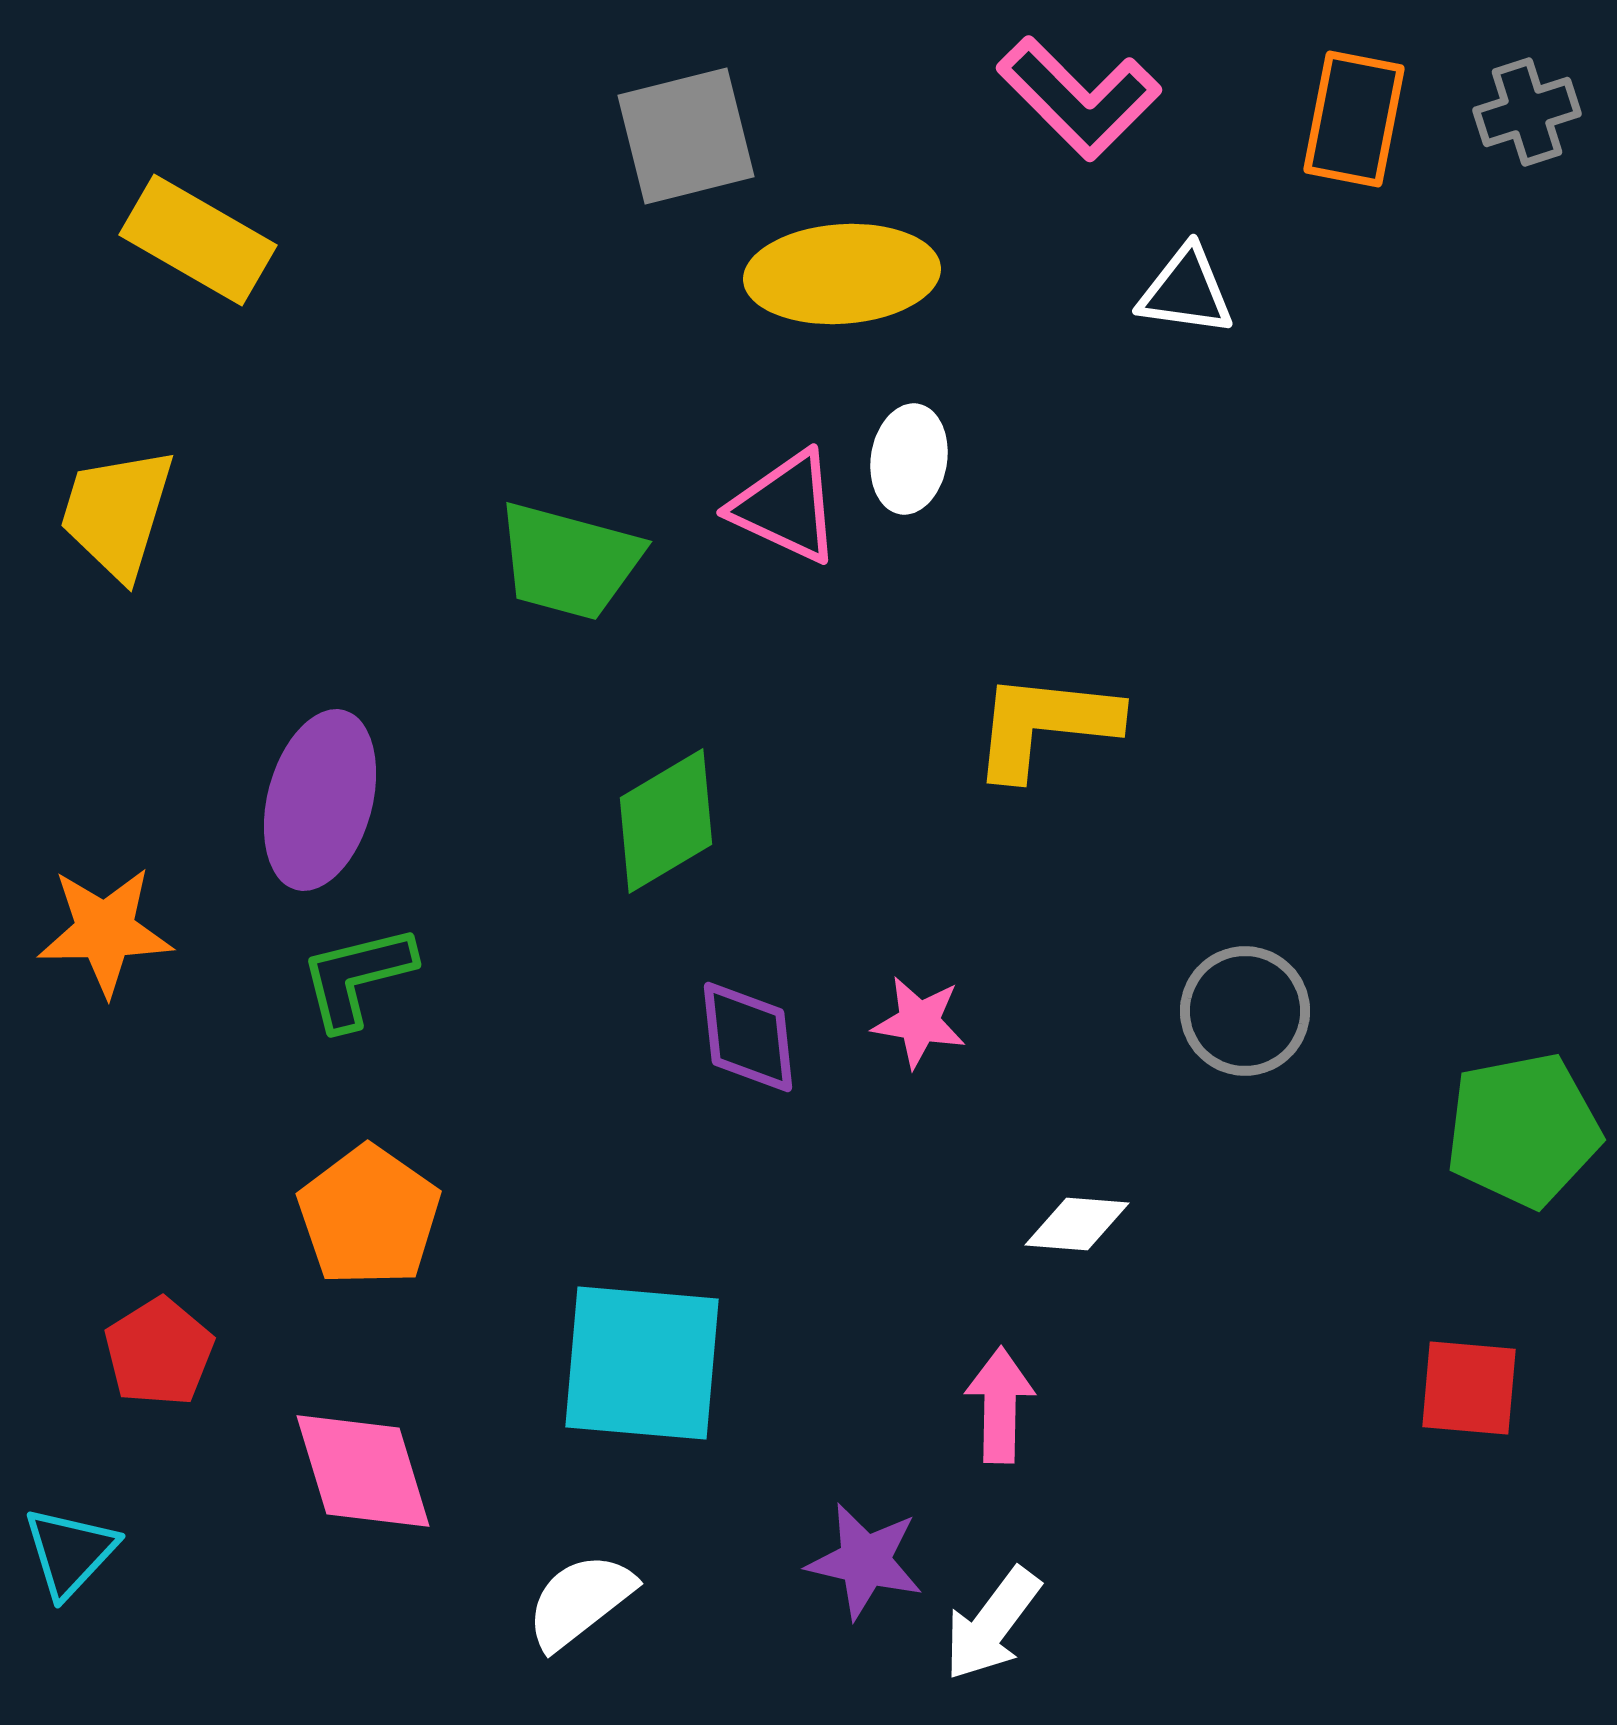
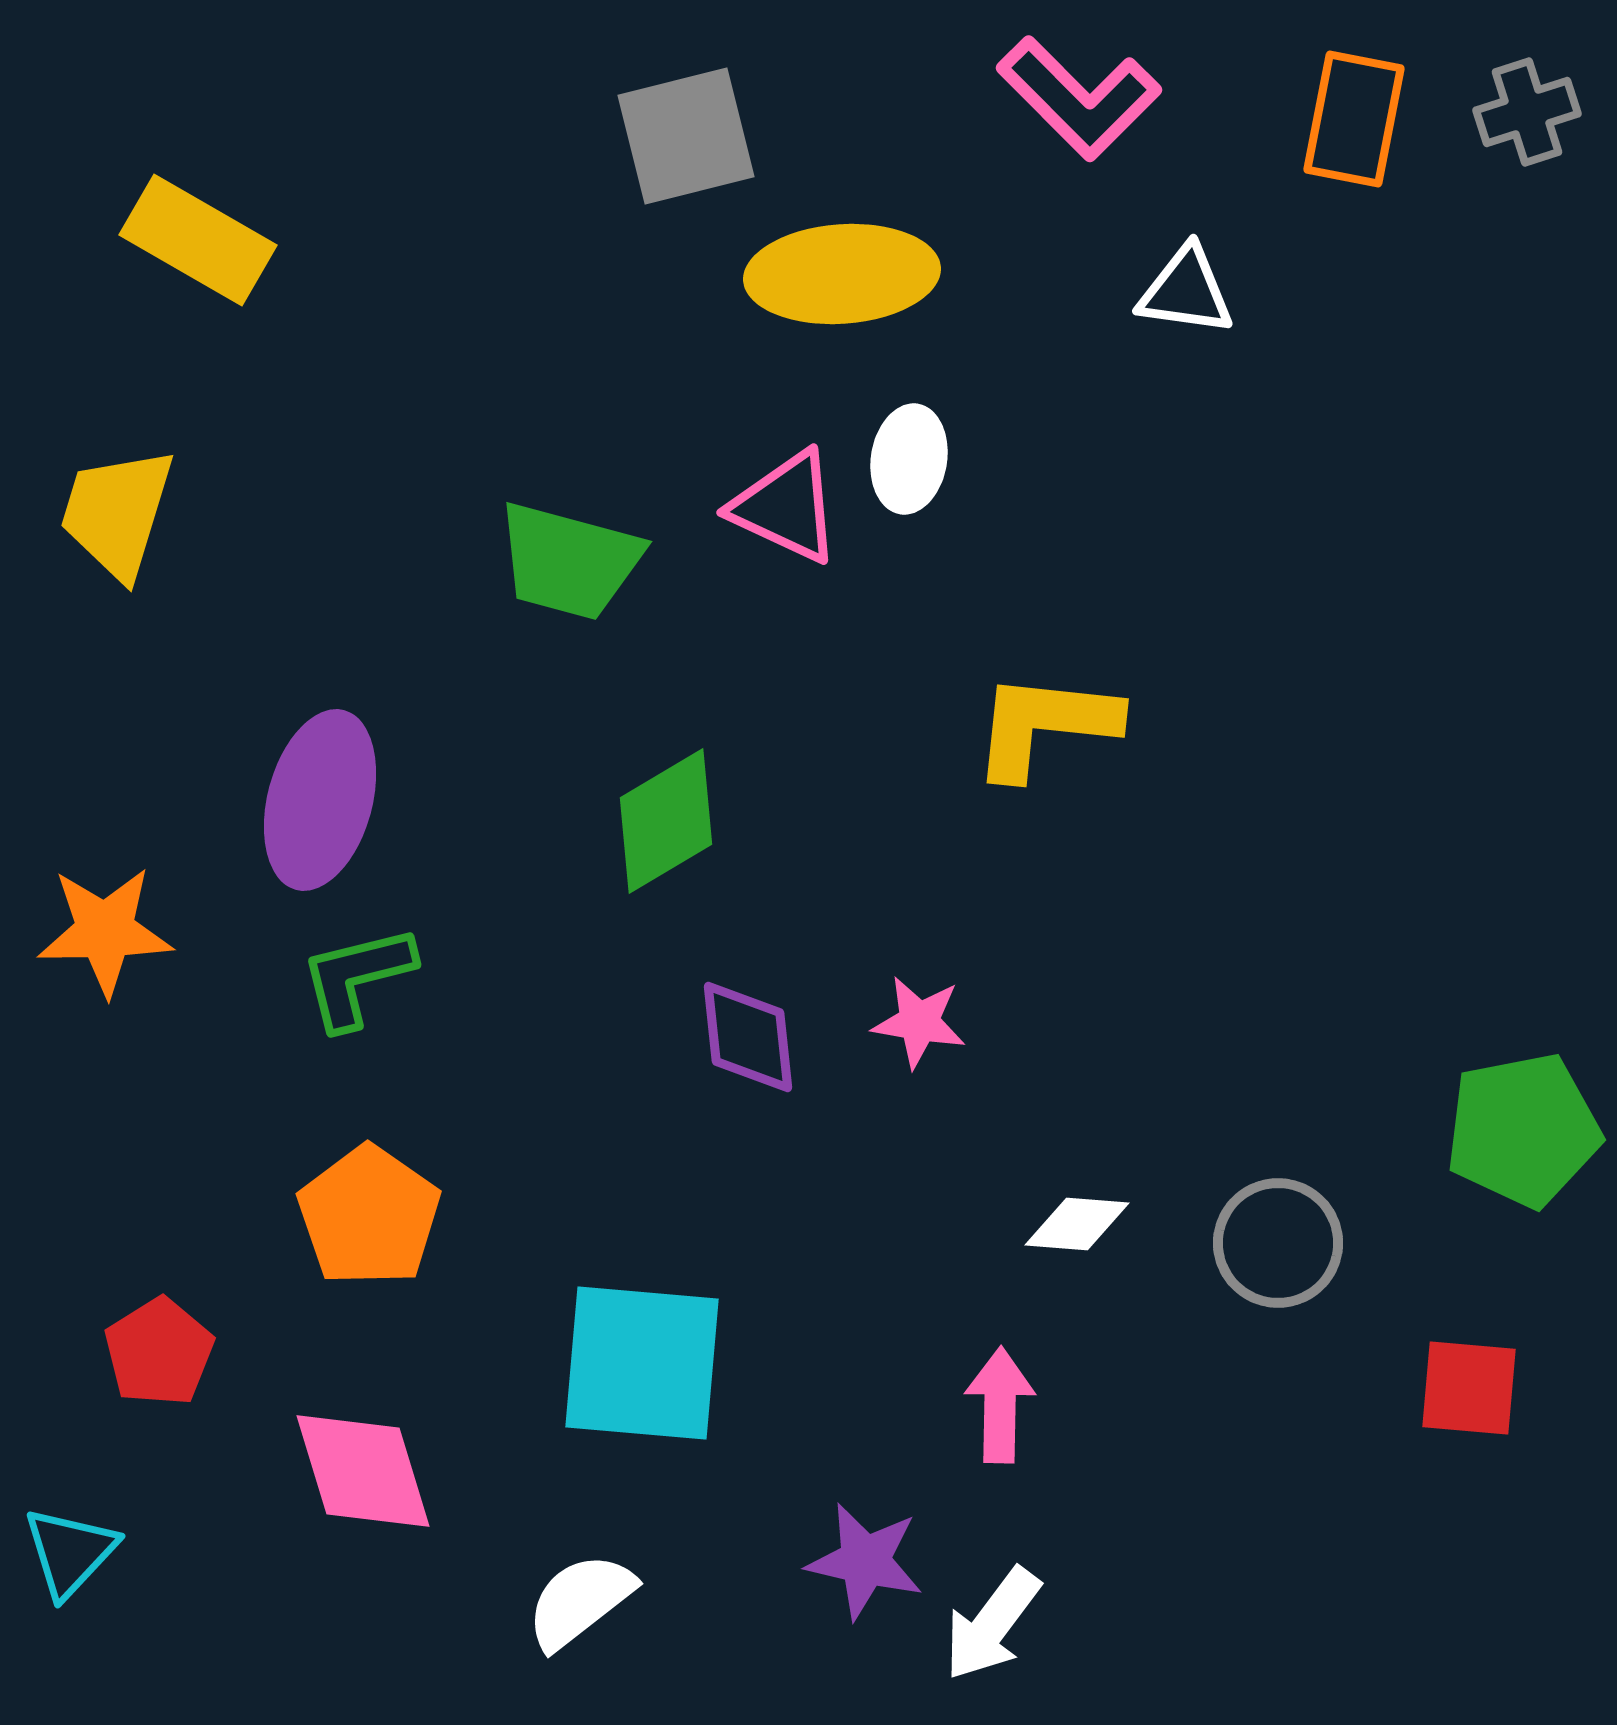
gray circle: moved 33 px right, 232 px down
